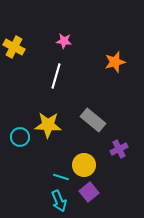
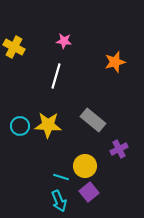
cyan circle: moved 11 px up
yellow circle: moved 1 px right, 1 px down
